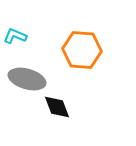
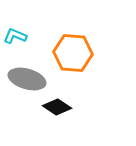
orange hexagon: moved 9 px left, 3 px down
black diamond: rotated 36 degrees counterclockwise
